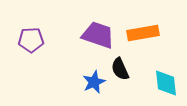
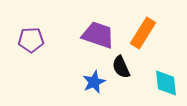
orange rectangle: rotated 48 degrees counterclockwise
black semicircle: moved 1 px right, 2 px up
